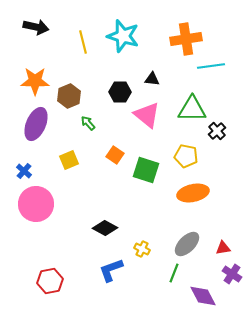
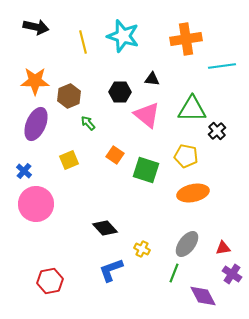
cyan line: moved 11 px right
black diamond: rotated 20 degrees clockwise
gray ellipse: rotated 8 degrees counterclockwise
